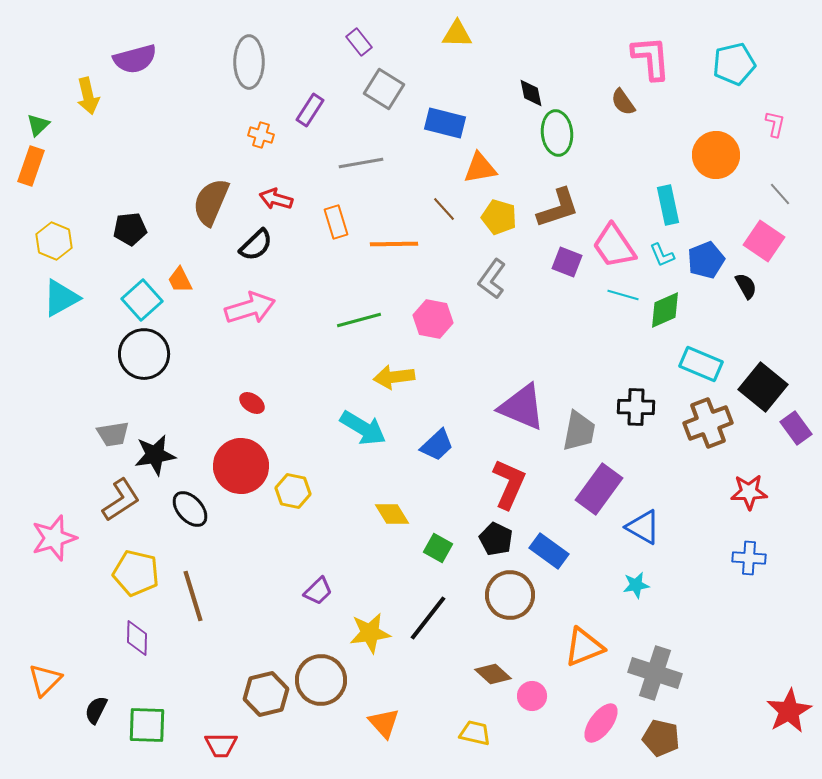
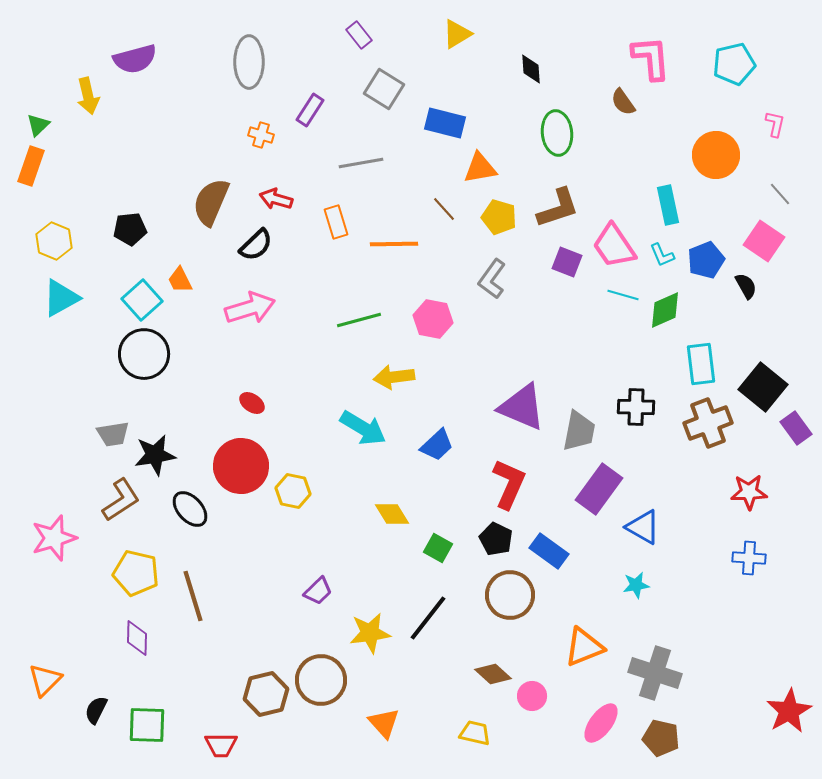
yellow triangle at (457, 34): rotated 32 degrees counterclockwise
purple rectangle at (359, 42): moved 7 px up
black diamond at (531, 93): moved 24 px up; rotated 8 degrees clockwise
cyan rectangle at (701, 364): rotated 60 degrees clockwise
